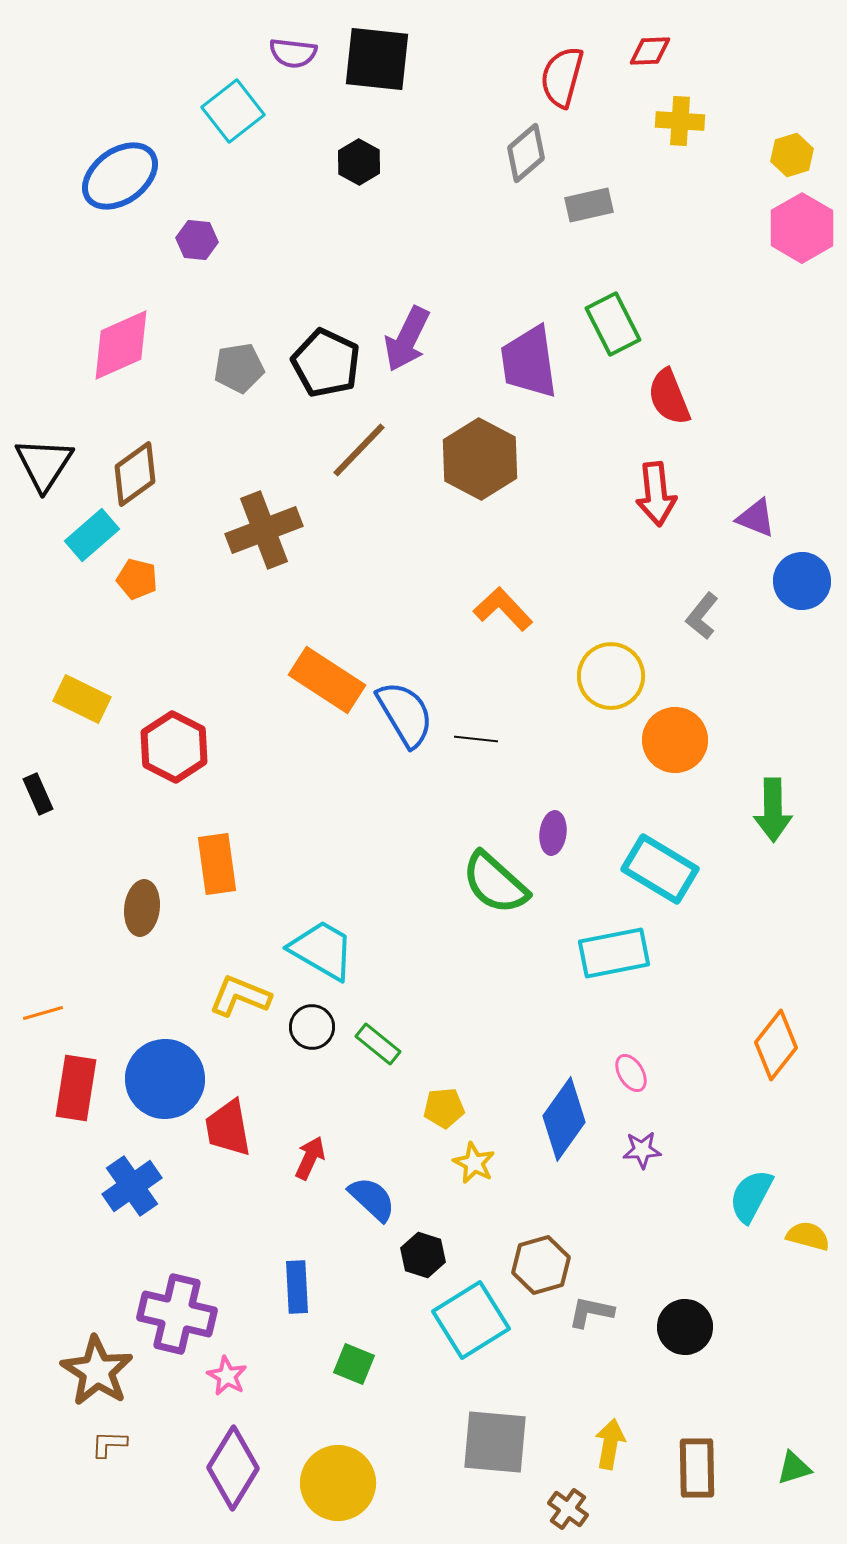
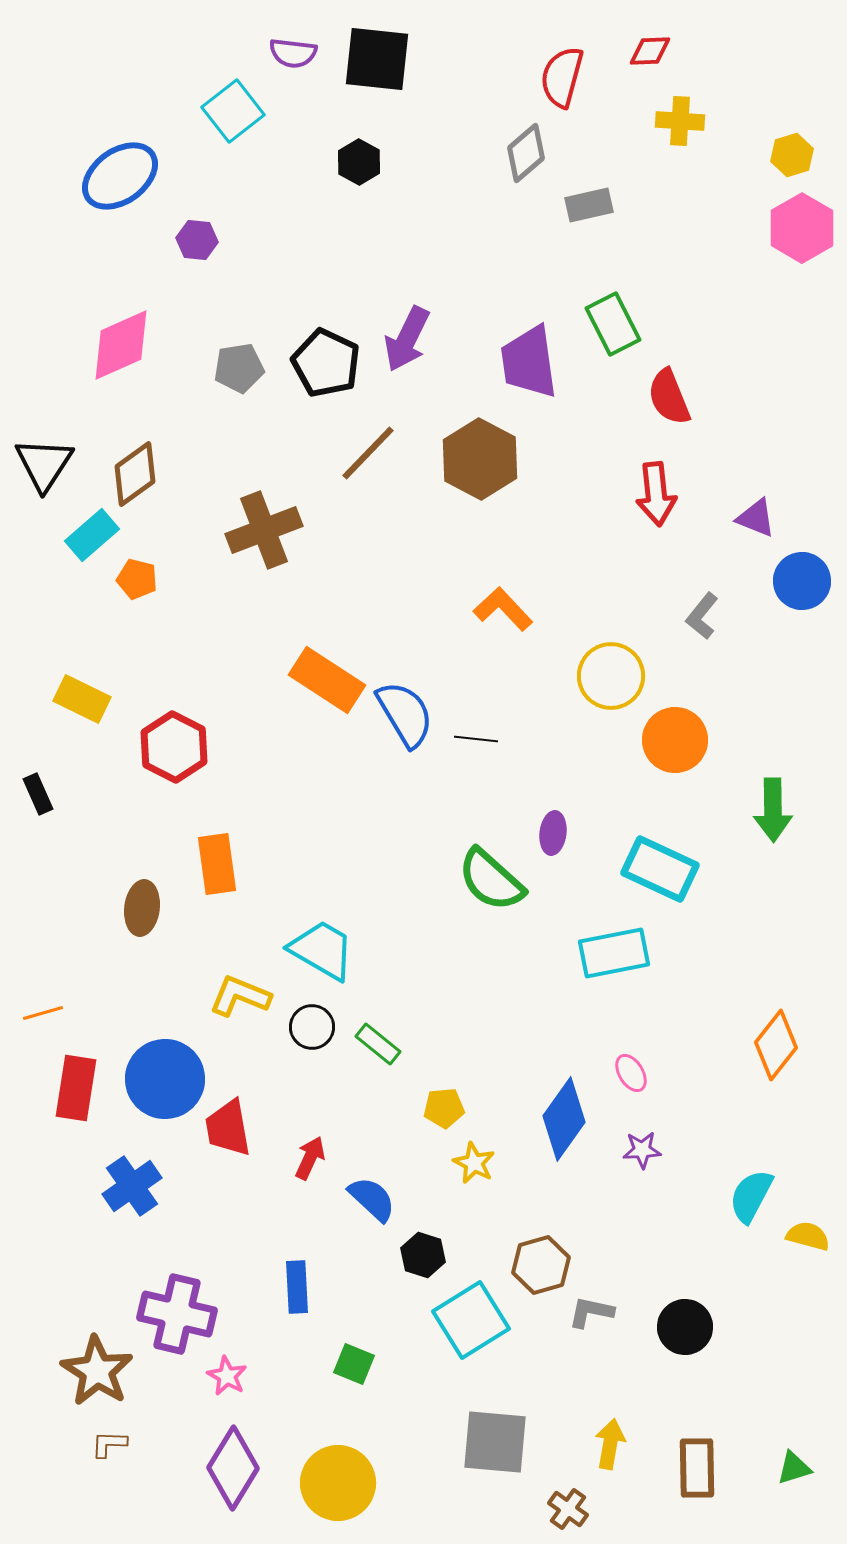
brown line at (359, 450): moved 9 px right, 3 px down
cyan rectangle at (660, 869): rotated 6 degrees counterclockwise
green semicircle at (495, 883): moved 4 px left, 3 px up
